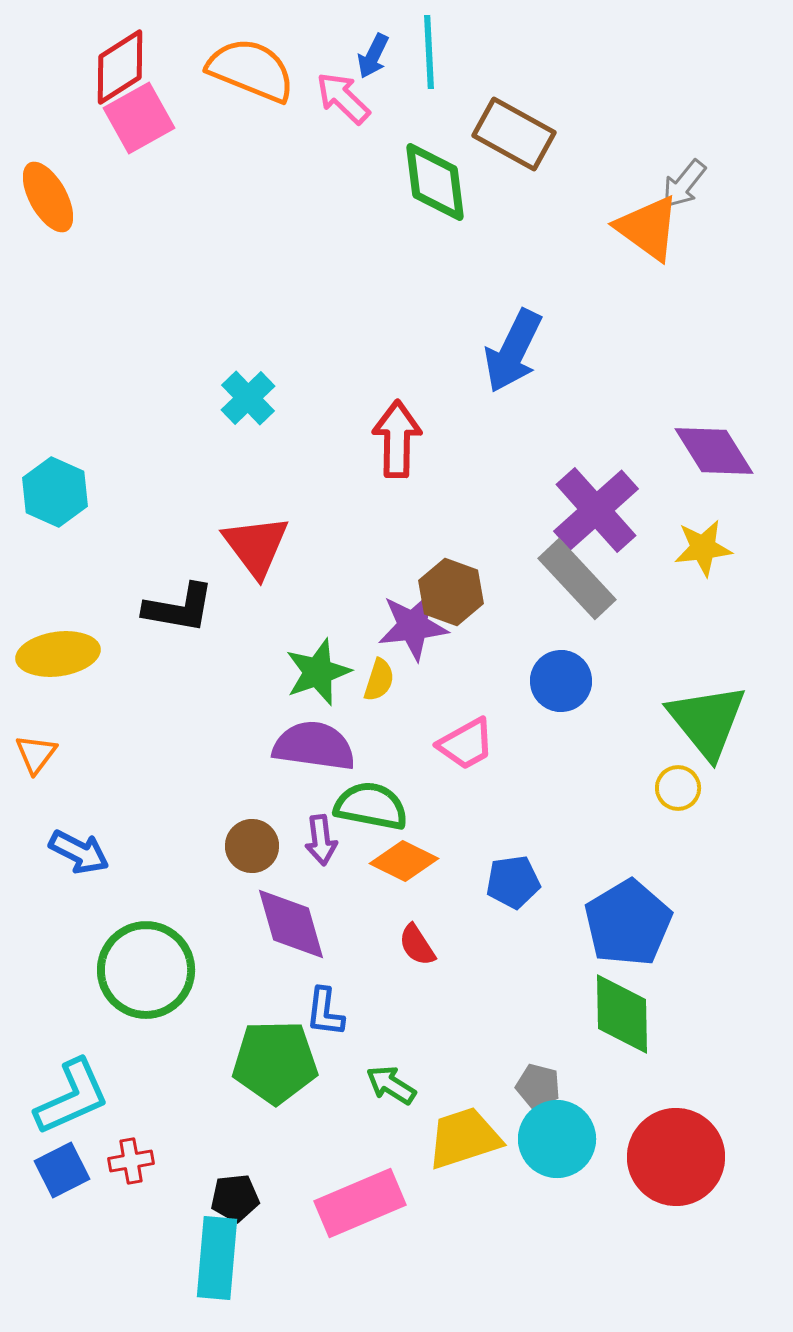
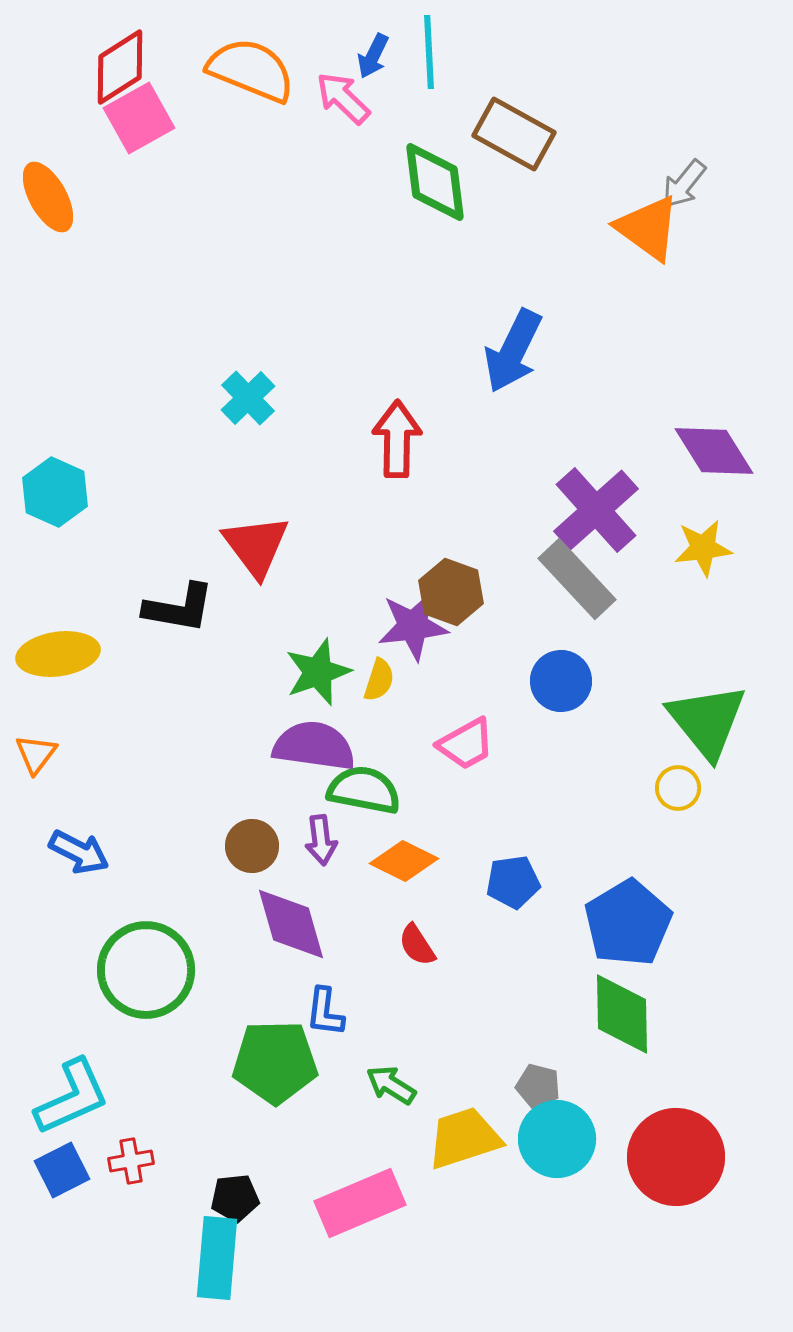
green semicircle at (371, 806): moved 7 px left, 16 px up
